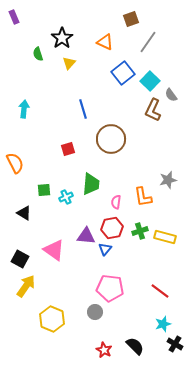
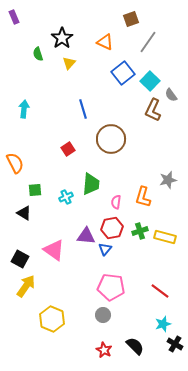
red square: rotated 16 degrees counterclockwise
green square: moved 9 px left
orange L-shape: rotated 25 degrees clockwise
pink pentagon: moved 1 px right, 1 px up
gray circle: moved 8 px right, 3 px down
